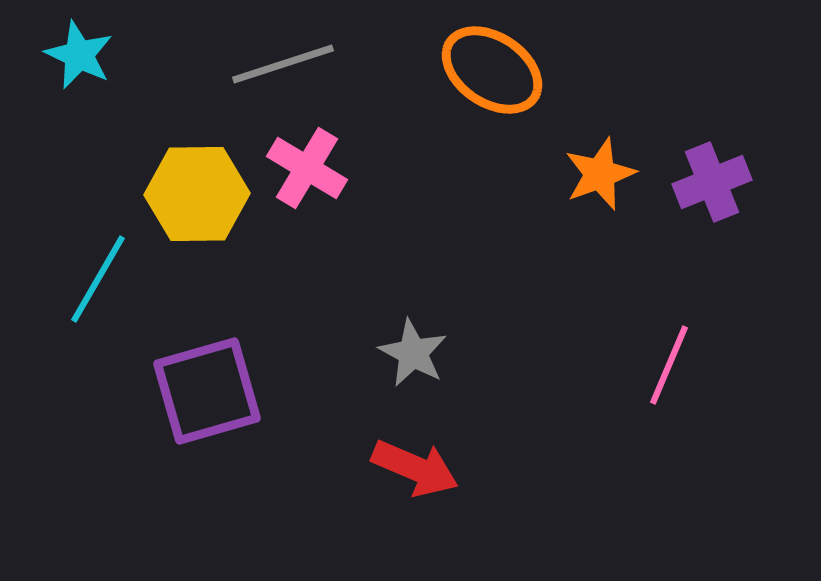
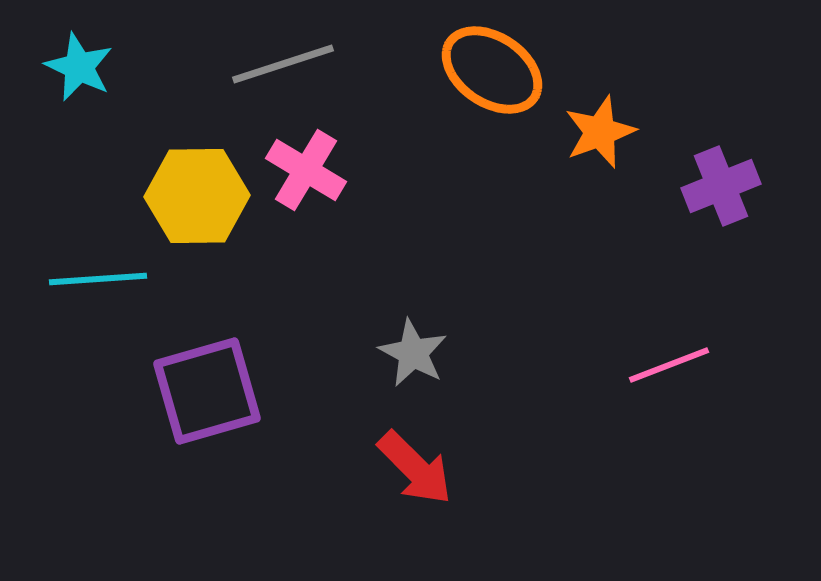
cyan star: moved 12 px down
pink cross: moved 1 px left, 2 px down
orange star: moved 42 px up
purple cross: moved 9 px right, 4 px down
yellow hexagon: moved 2 px down
cyan line: rotated 56 degrees clockwise
pink line: rotated 46 degrees clockwise
red arrow: rotated 22 degrees clockwise
